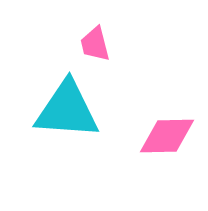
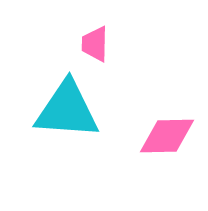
pink trapezoid: rotated 15 degrees clockwise
